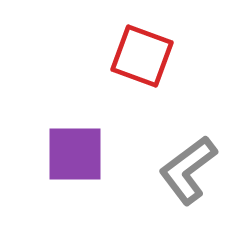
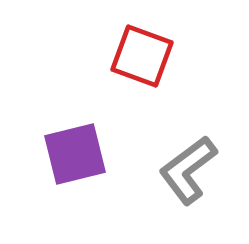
purple square: rotated 14 degrees counterclockwise
